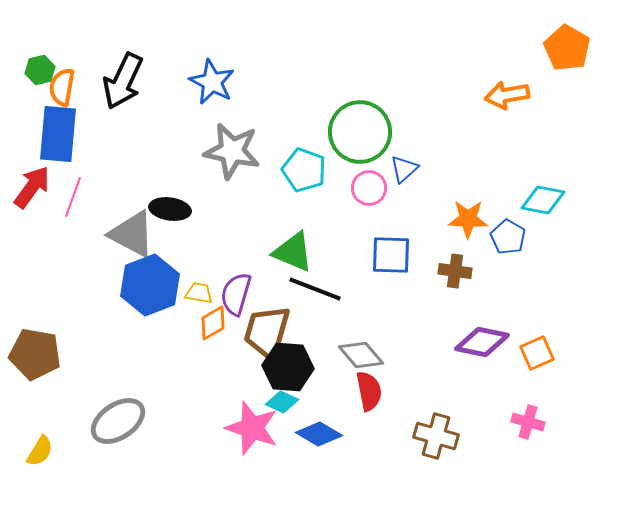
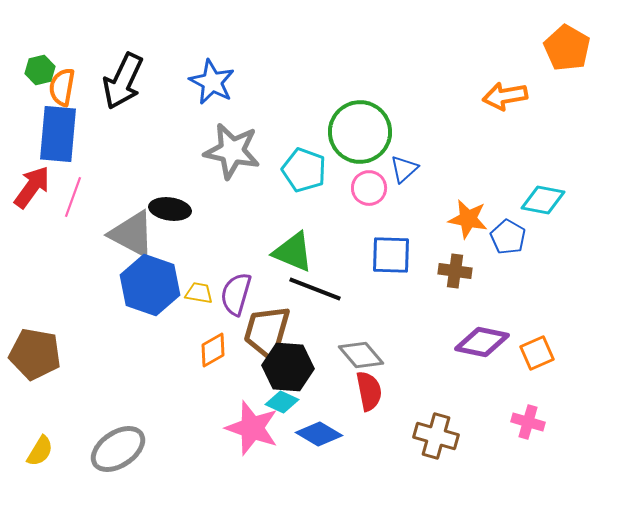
orange arrow at (507, 95): moved 2 px left, 1 px down
orange star at (468, 219): rotated 9 degrees clockwise
blue hexagon at (150, 285): rotated 20 degrees counterclockwise
orange diamond at (213, 323): moved 27 px down
gray ellipse at (118, 421): moved 28 px down
